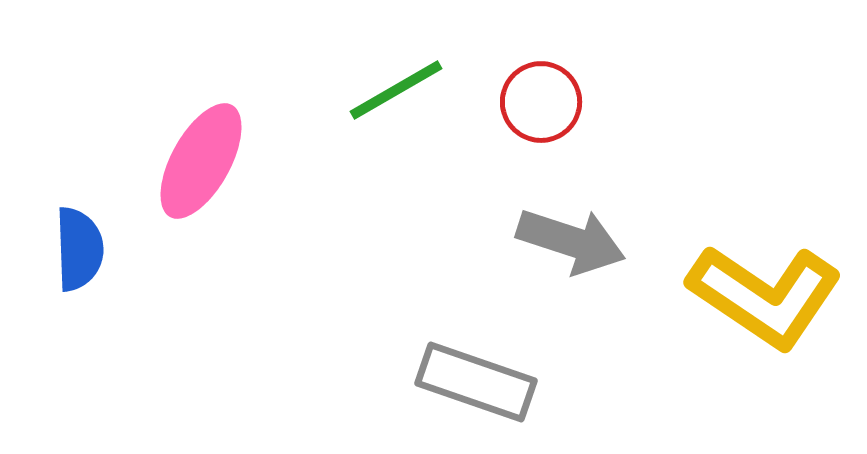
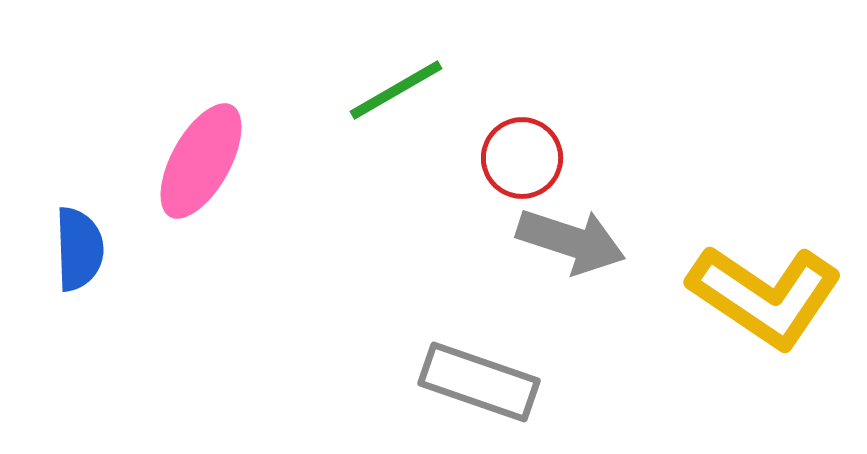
red circle: moved 19 px left, 56 px down
gray rectangle: moved 3 px right
